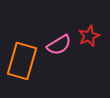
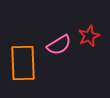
orange rectangle: moved 1 px right, 2 px down; rotated 18 degrees counterclockwise
